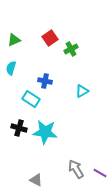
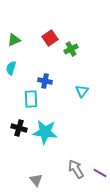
cyan triangle: rotated 24 degrees counterclockwise
cyan rectangle: rotated 54 degrees clockwise
gray triangle: rotated 24 degrees clockwise
